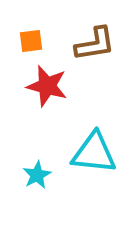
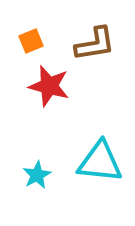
orange square: rotated 15 degrees counterclockwise
red star: moved 2 px right
cyan triangle: moved 6 px right, 9 px down
